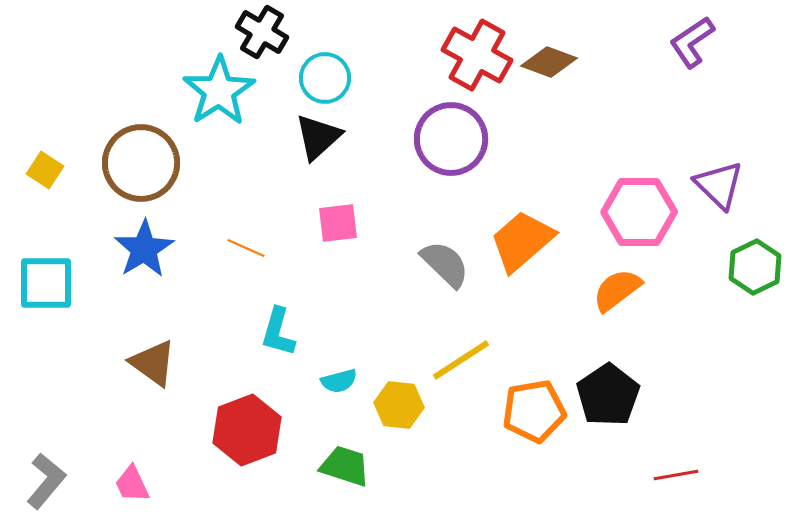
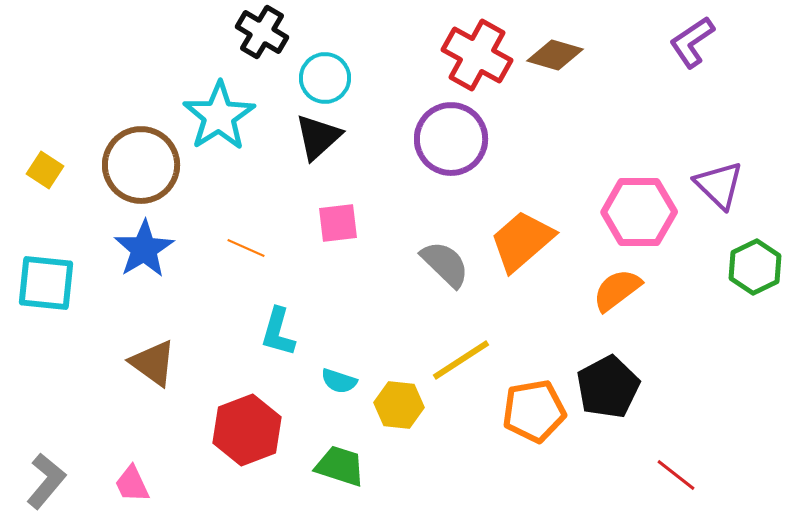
brown diamond: moved 6 px right, 7 px up; rotated 4 degrees counterclockwise
cyan star: moved 25 px down
brown circle: moved 2 px down
cyan square: rotated 6 degrees clockwise
cyan semicircle: rotated 33 degrees clockwise
black pentagon: moved 8 px up; rotated 6 degrees clockwise
green trapezoid: moved 5 px left
red line: rotated 48 degrees clockwise
